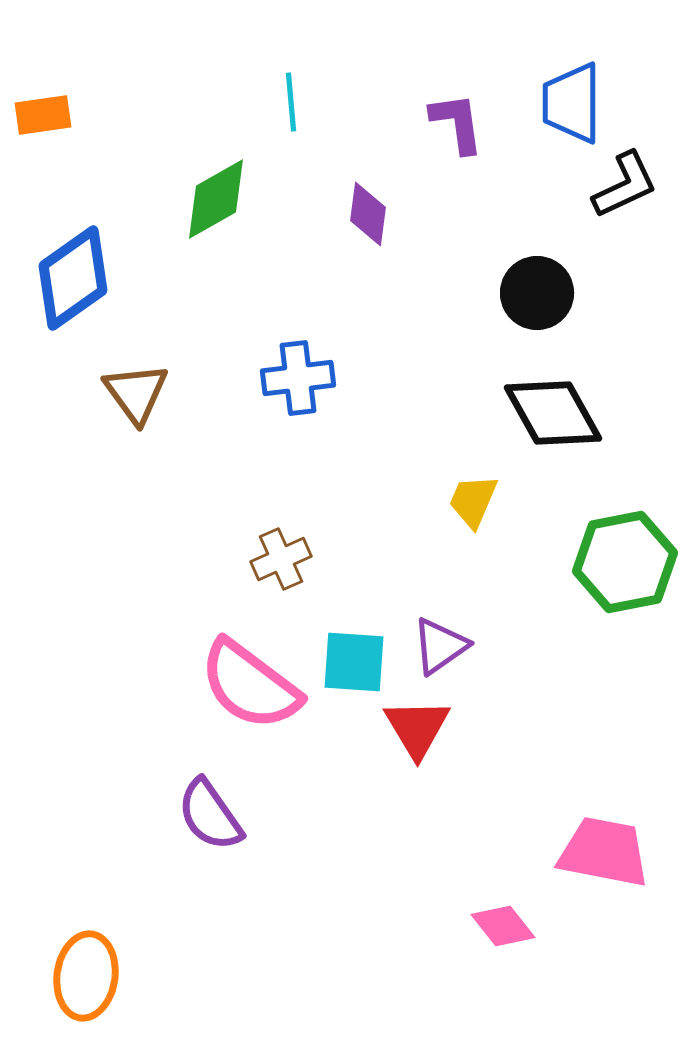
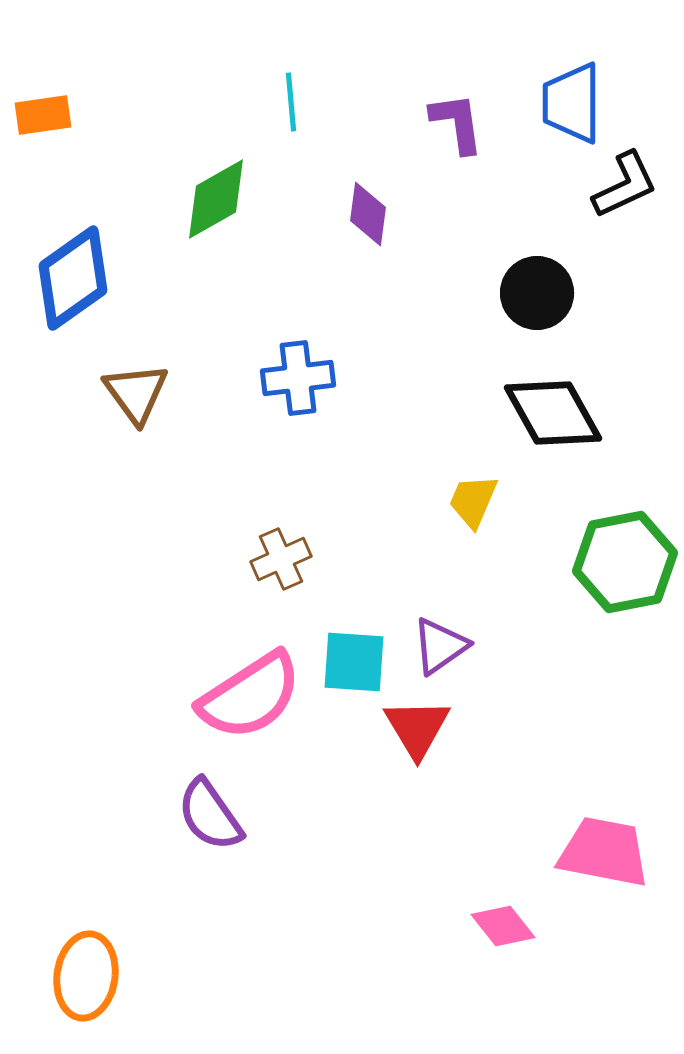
pink semicircle: moved 11 px down; rotated 70 degrees counterclockwise
